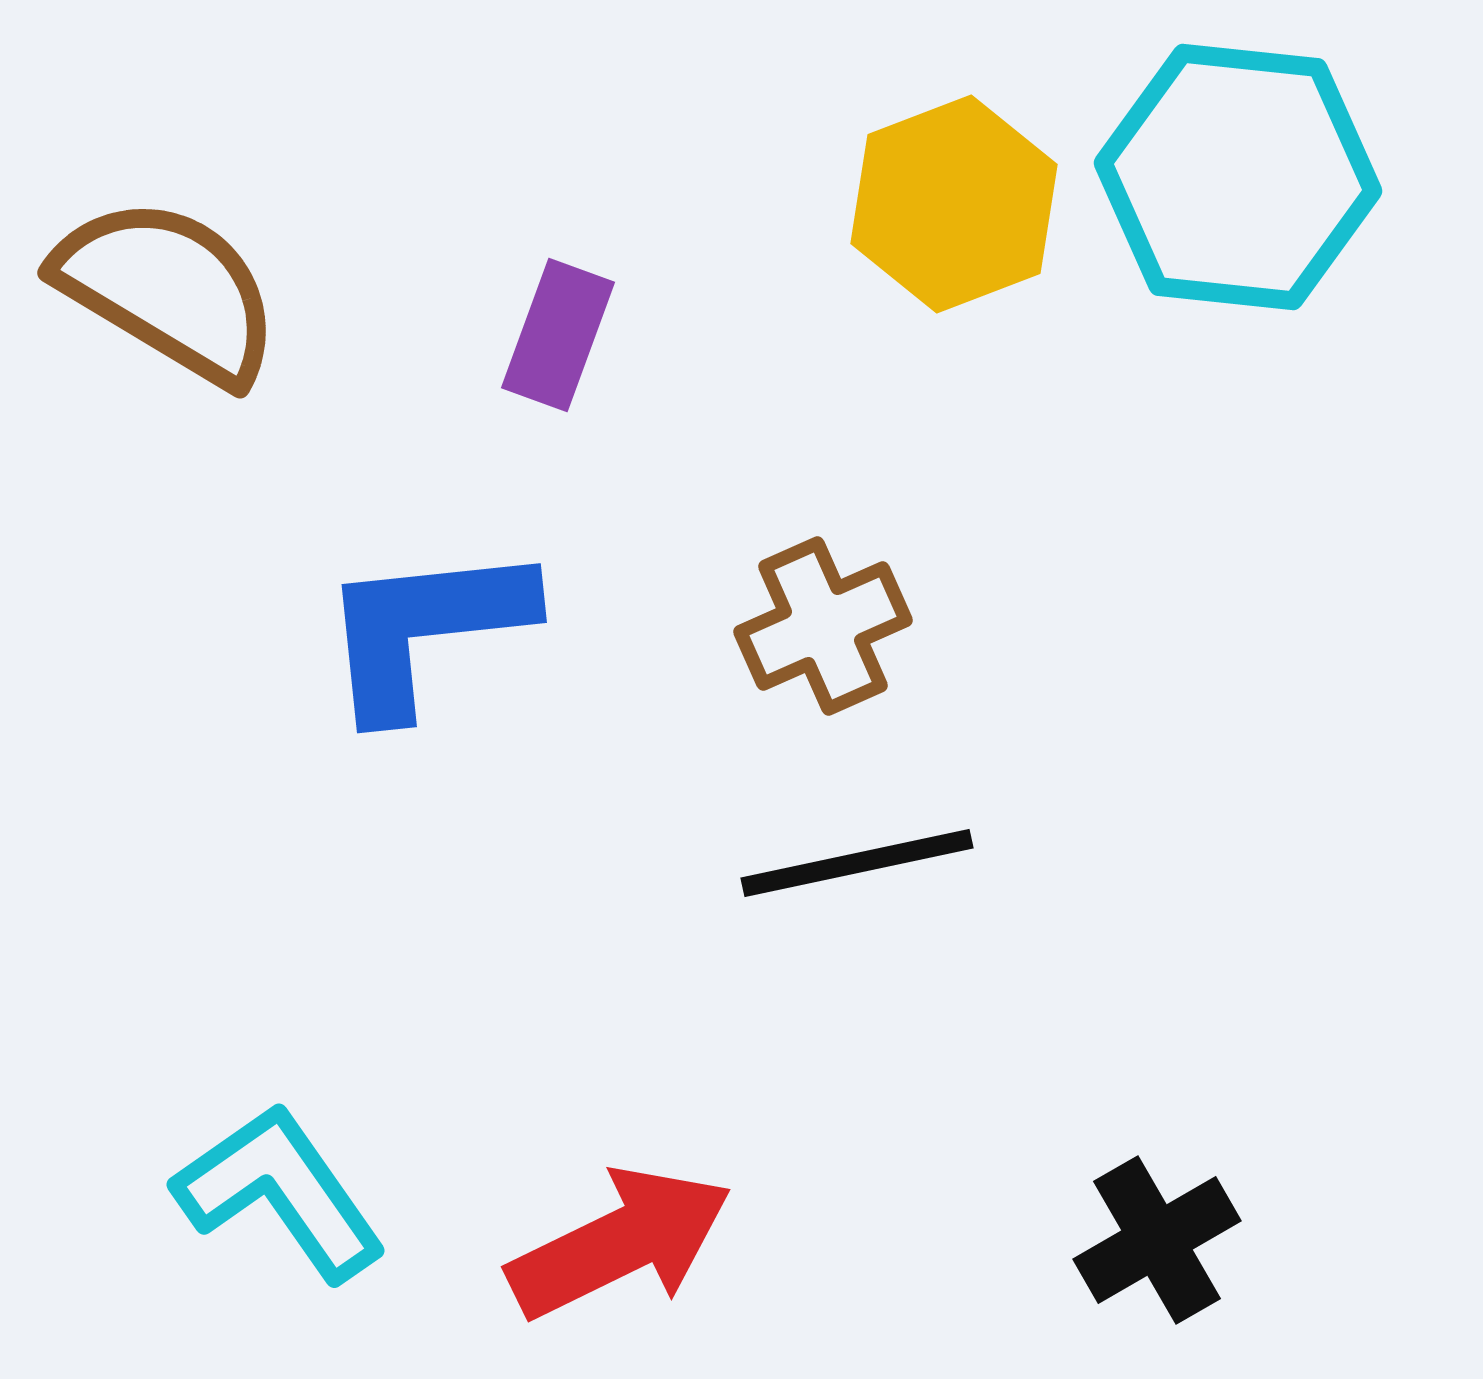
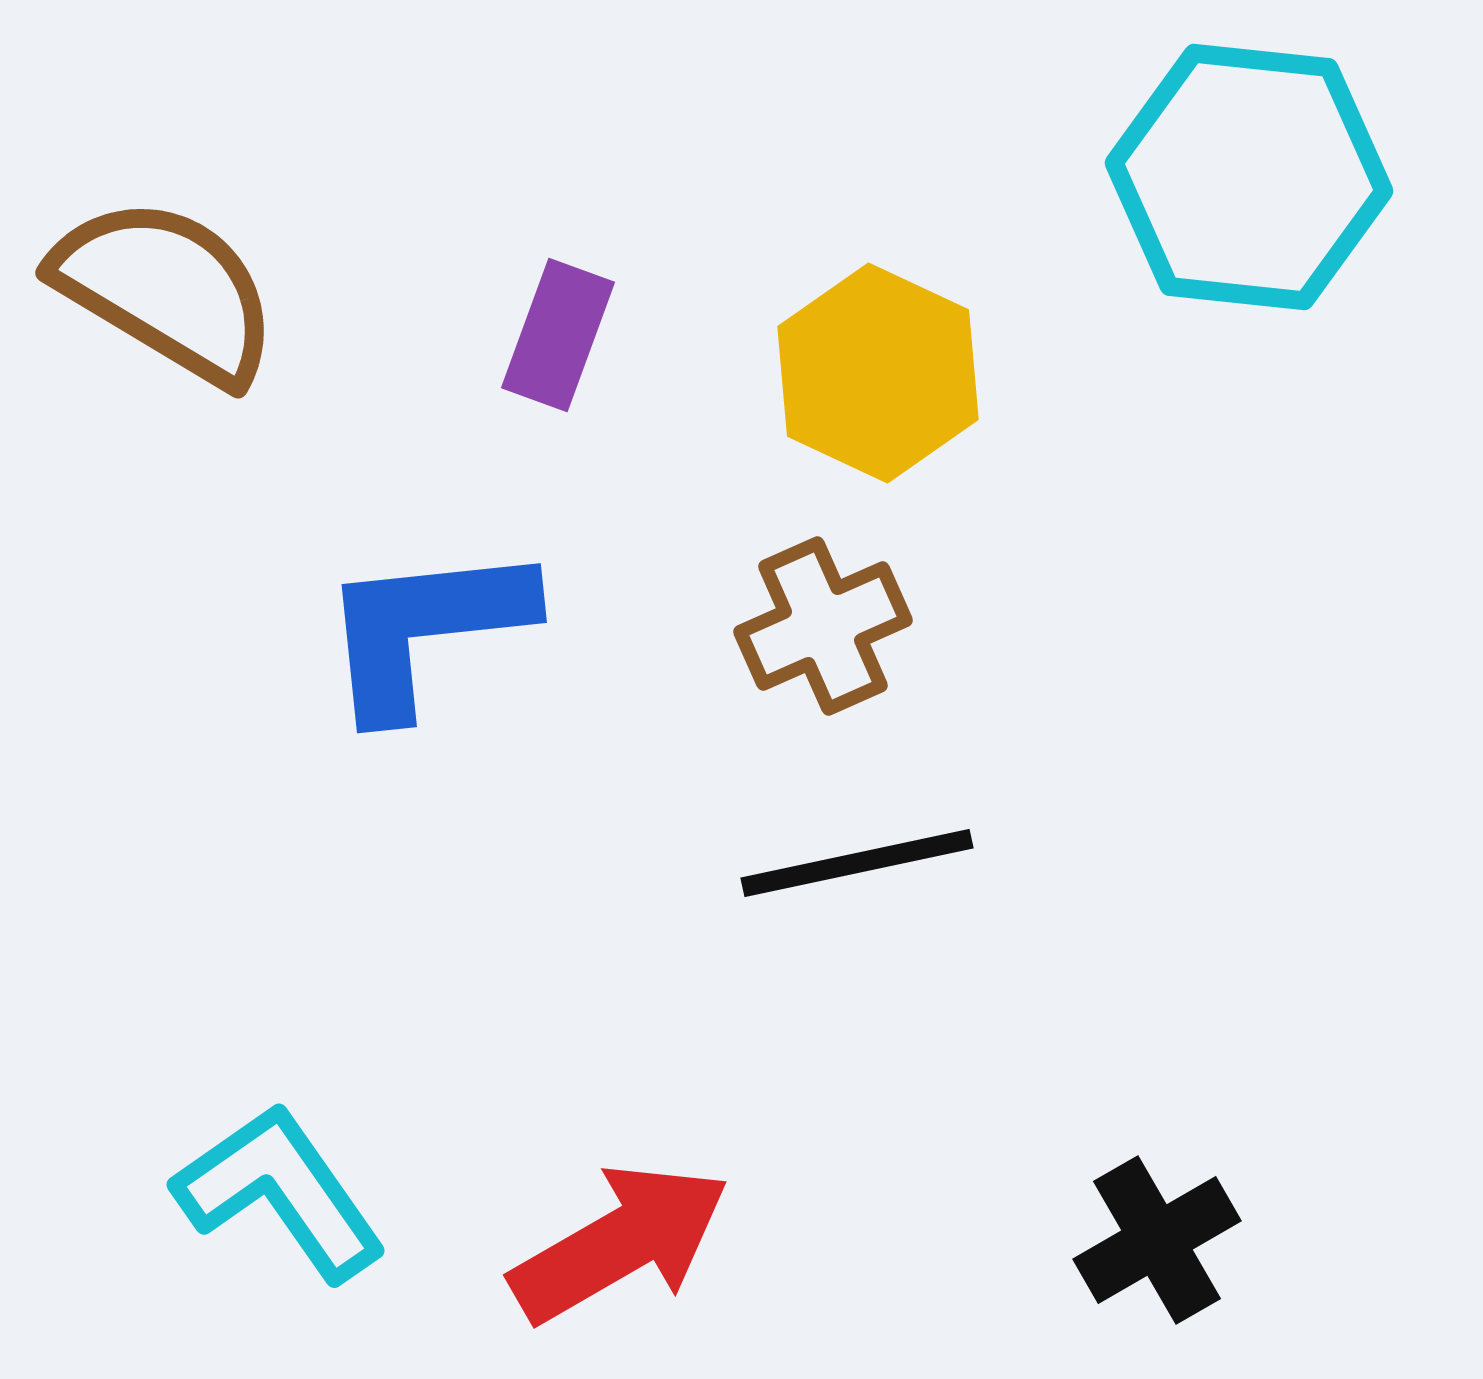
cyan hexagon: moved 11 px right
yellow hexagon: moved 76 px left, 169 px down; rotated 14 degrees counterclockwise
brown semicircle: moved 2 px left
red arrow: rotated 4 degrees counterclockwise
